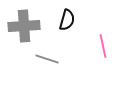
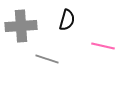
gray cross: moved 3 px left
pink line: rotated 65 degrees counterclockwise
